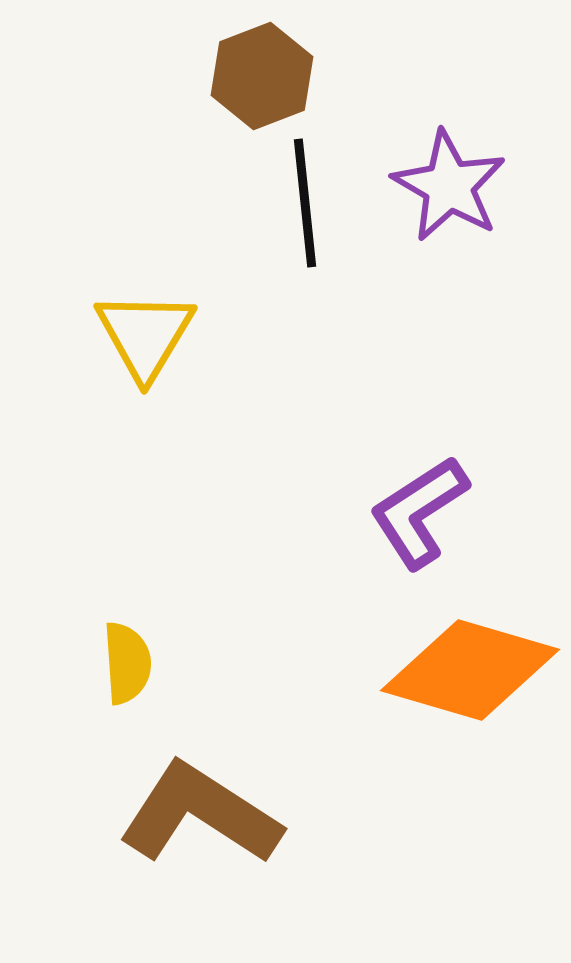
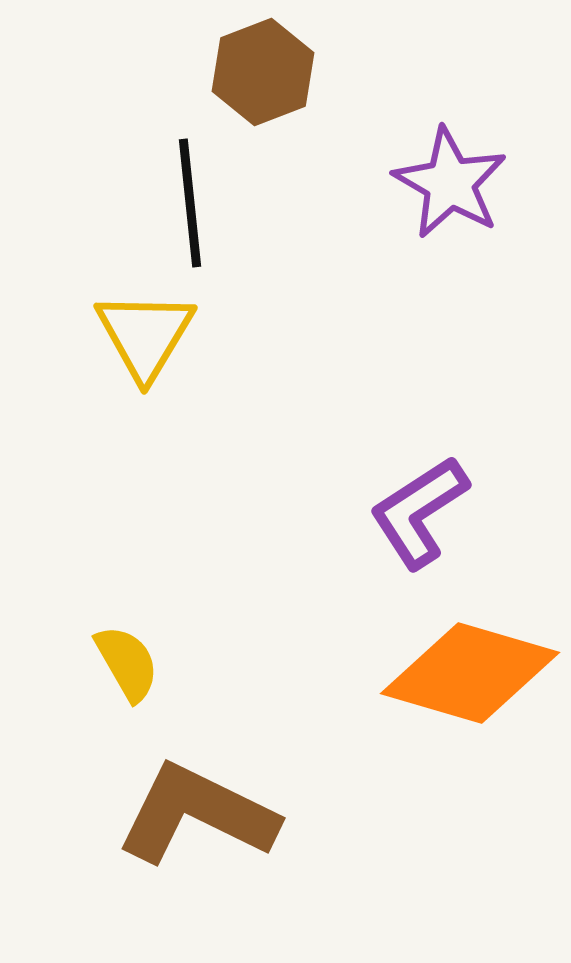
brown hexagon: moved 1 px right, 4 px up
purple star: moved 1 px right, 3 px up
black line: moved 115 px left
yellow semicircle: rotated 26 degrees counterclockwise
orange diamond: moved 3 px down
brown L-shape: moved 3 px left; rotated 7 degrees counterclockwise
